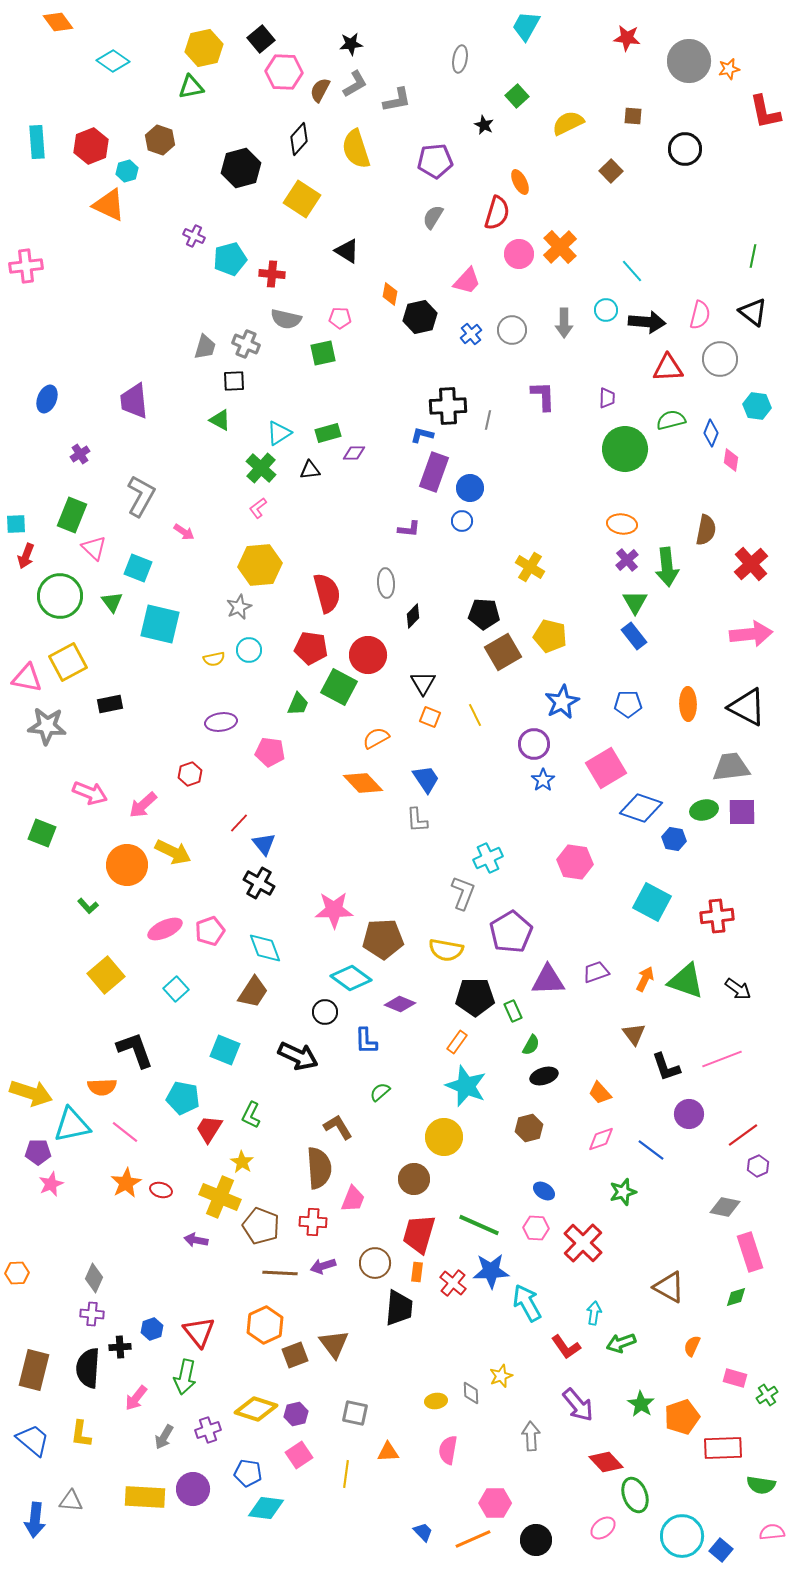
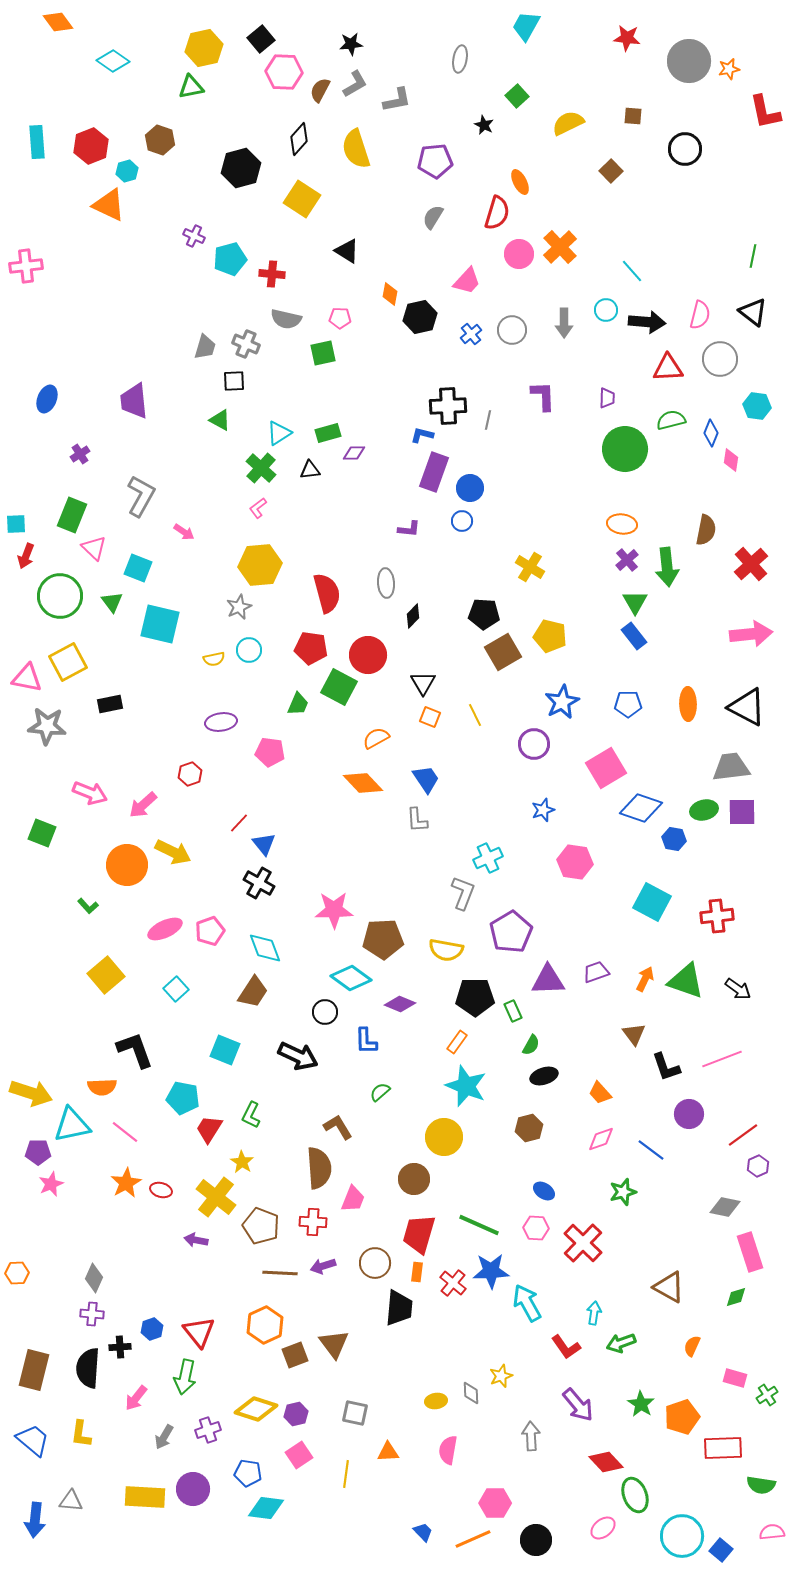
blue star at (543, 780): moved 30 px down; rotated 15 degrees clockwise
yellow cross at (220, 1197): moved 4 px left; rotated 15 degrees clockwise
